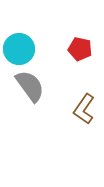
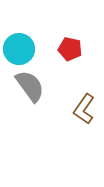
red pentagon: moved 10 px left
